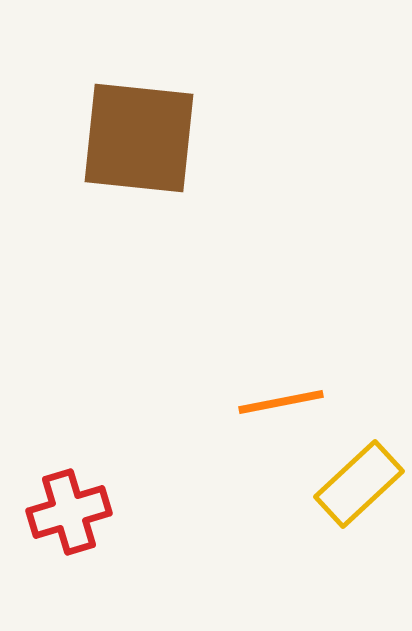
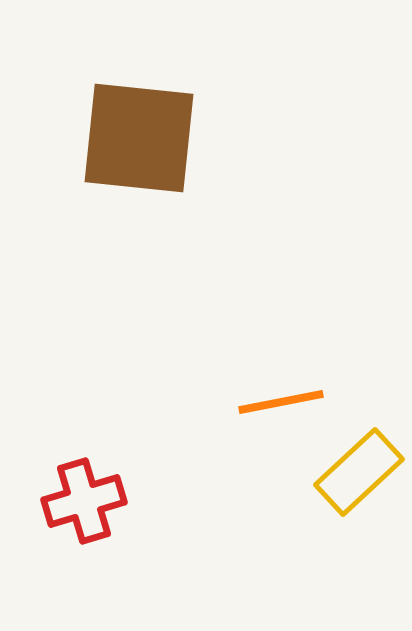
yellow rectangle: moved 12 px up
red cross: moved 15 px right, 11 px up
